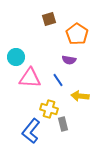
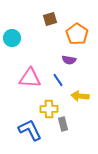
brown square: moved 1 px right
cyan circle: moved 4 px left, 19 px up
yellow cross: rotated 18 degrees counterclockwise
blue L-shape: moved 1 px left, 1 px up; rotated 115 degrees clockwise
